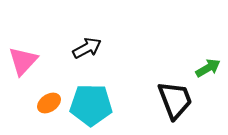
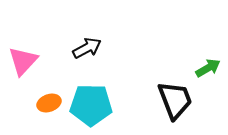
orange ellipse: rotated 15 degrees clockwise
